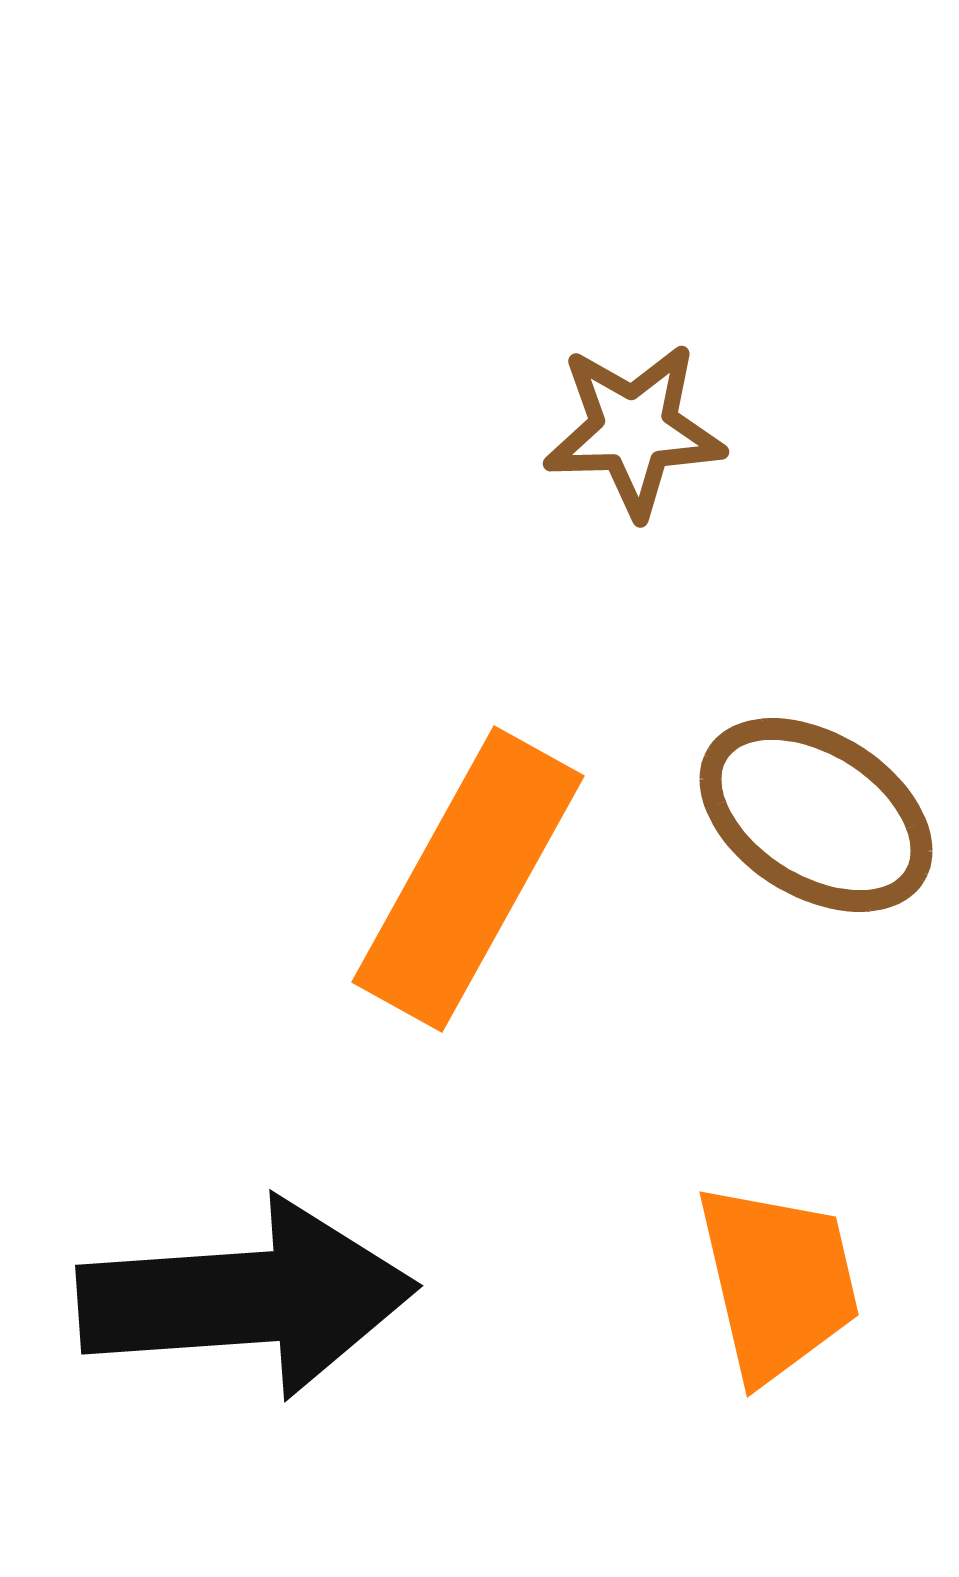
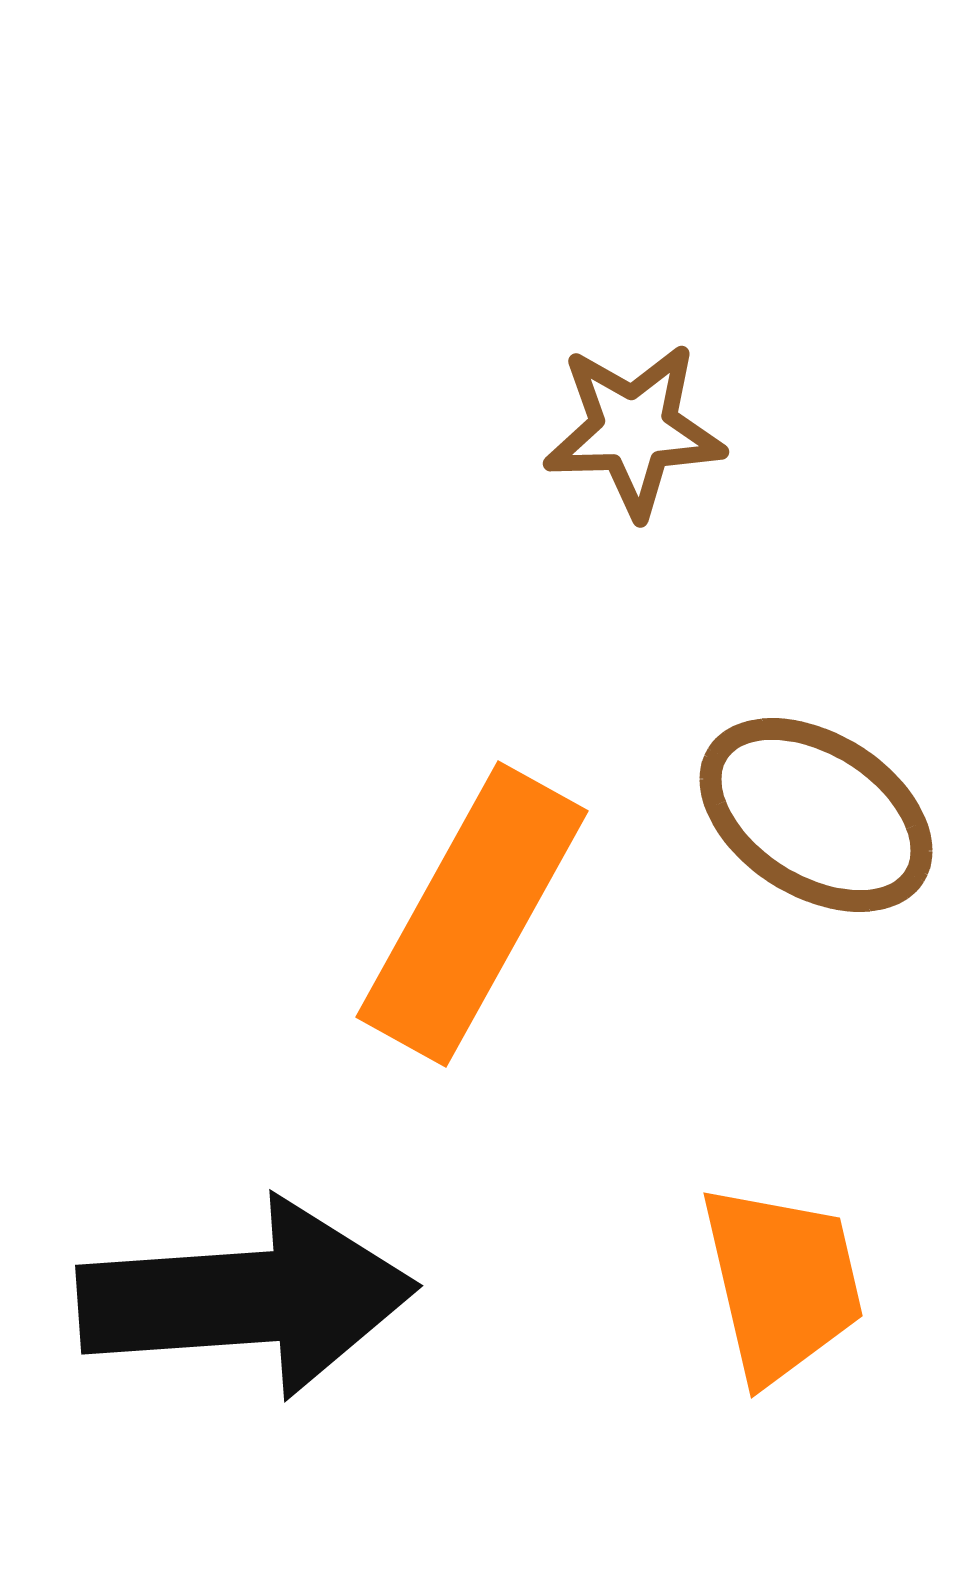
orange rectangle: moved 4 px right, 35 px down
orange trapezoid: moved 4 px right, 1 px down
